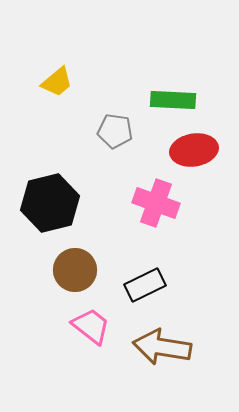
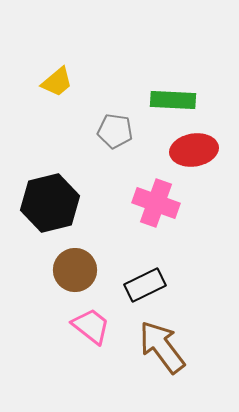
brown arrow: rotated 44 degrees clockwise
